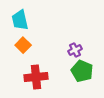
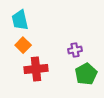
purple cross: rotated 16 degrees clockwise
green pentagon: moved 4 px right, 3 px down; rotated 20 degrees clockwise
red cross: moved 8 px up
